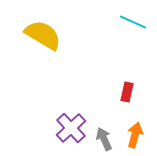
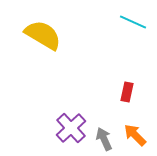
orange arrow: rotated 60 degrees counterclockwise
